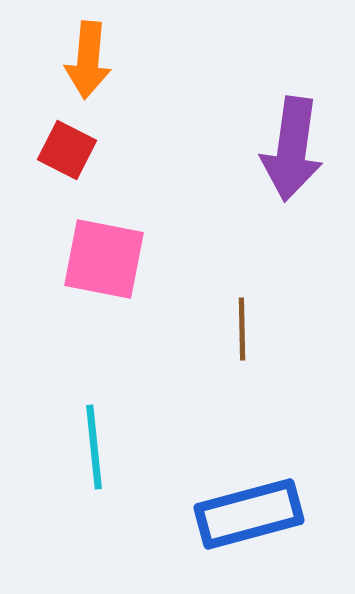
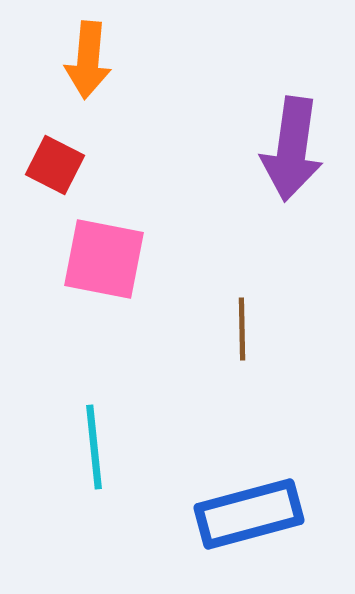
red square: moved 12 px left, 15 px down
